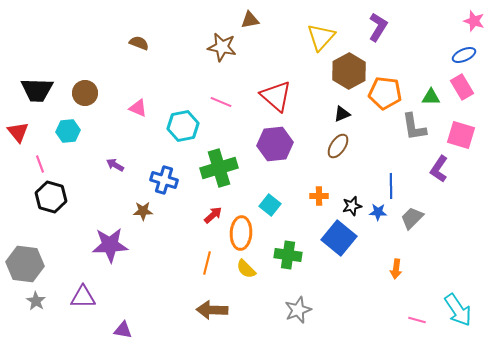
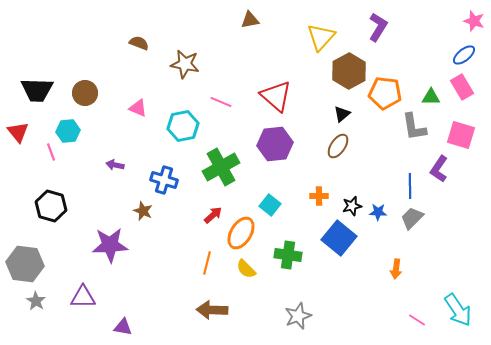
brown star at (222, 47): moved 37 px left, 17 px down
blue ellipse at (464, 55): rotated 15 degrees counterclockwise
black triangle at (342, 114): rotated 18 degrees counterclockwise
pink line at (40, 164): moved 11 px right, 12 px up
purple arrow at (115, 165): rotated 18 degrees counterclockwise
green cross at (219, 168): moved 2 px right, 1 px up; rotated 12 degrees counterclockwise
blue line at (391, 186): moved 19 px right
black hexagon at (51, 197): moved 9 px down
brown star at (143, 211): rotated 24 degrees clockwise
orange ellipse at (241, 233): rotated 28 degrees clockwise
gray star at (298, 310): moved 6 px down
pink line at (417, 320): rotated 18 degrees clockwise
purple triangle at (123, 330): moved 3 px up
